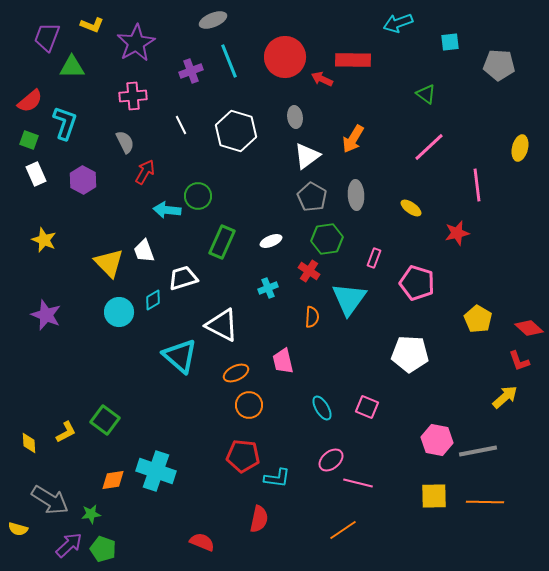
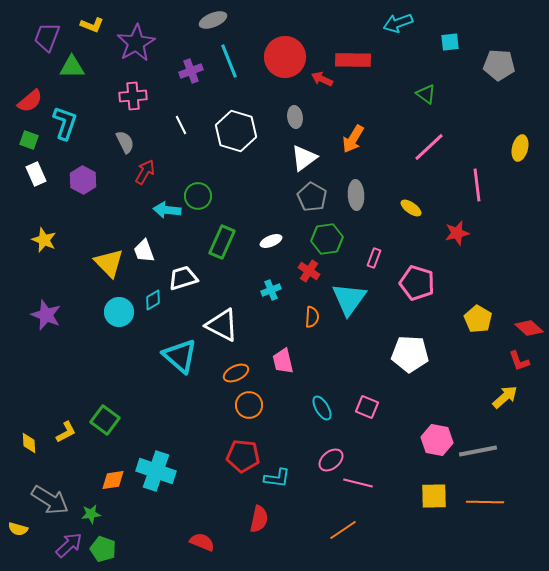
white triangle at (307, 156): moved 3 px left, 2 px down
cyan cross at (268, 288): moved 3 px right, 2 px down
